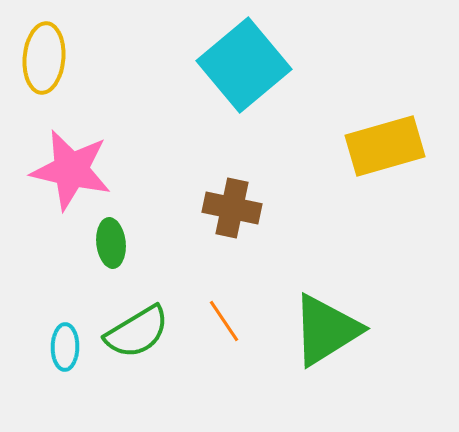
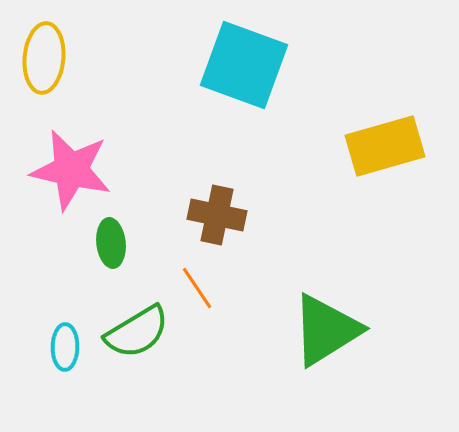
cyan square: rotated 30 degrees counterclockwise
brown cross: moved 15 px left, 7 px down
orange line: moved 27 px left, 33 px up
